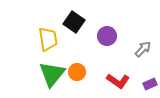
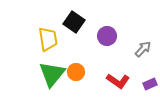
orange circle: moved 1 px left
